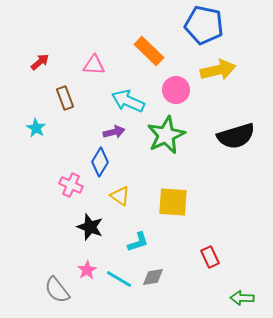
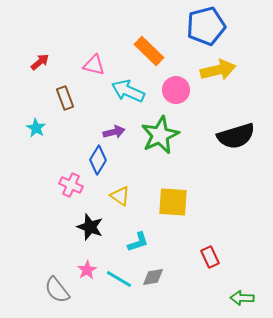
blue pentagon: moved 2 px right, 1 px down; rotated 27 degrees counterclockwise
pink triangle: rotated 10 degrees clockwise
cyan arrow: moved 10 px up
green star: moved 6 px left
blue diamond: moved 2 px left, 2 px up
